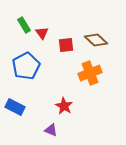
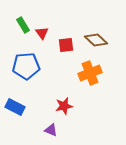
green rectangle: moved 1 px left
blue pentagon: rotated 24 degrees clockwise
red star: rotated 30 degrees clockwise
